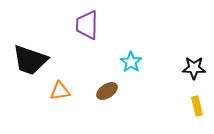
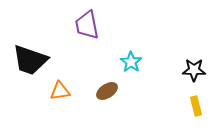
purple trapezoid: rotated 12 degrees counterclockwise
black star: moved 2 px down
yellow rectangle: moved 1 px left
